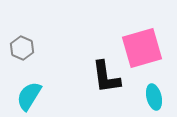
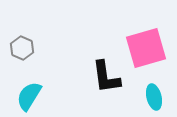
pink square: moved 4 px right
